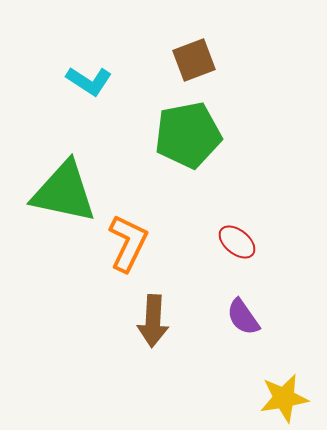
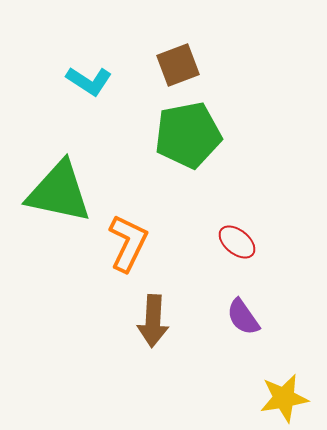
brown square: moved 16 px left, 5 px down
green triangle: moved 5 px left
